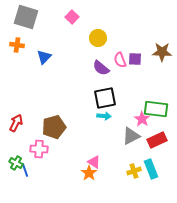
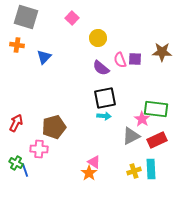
pink square: moved 1 px down
cyan rectangle: rotated 18 degrees clockwise
